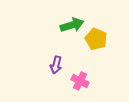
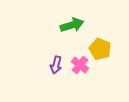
yellow pentagon: moved 4 px right, 10 px down
pink cross: moved 16 px up; rotated 12 degrees clockwise
